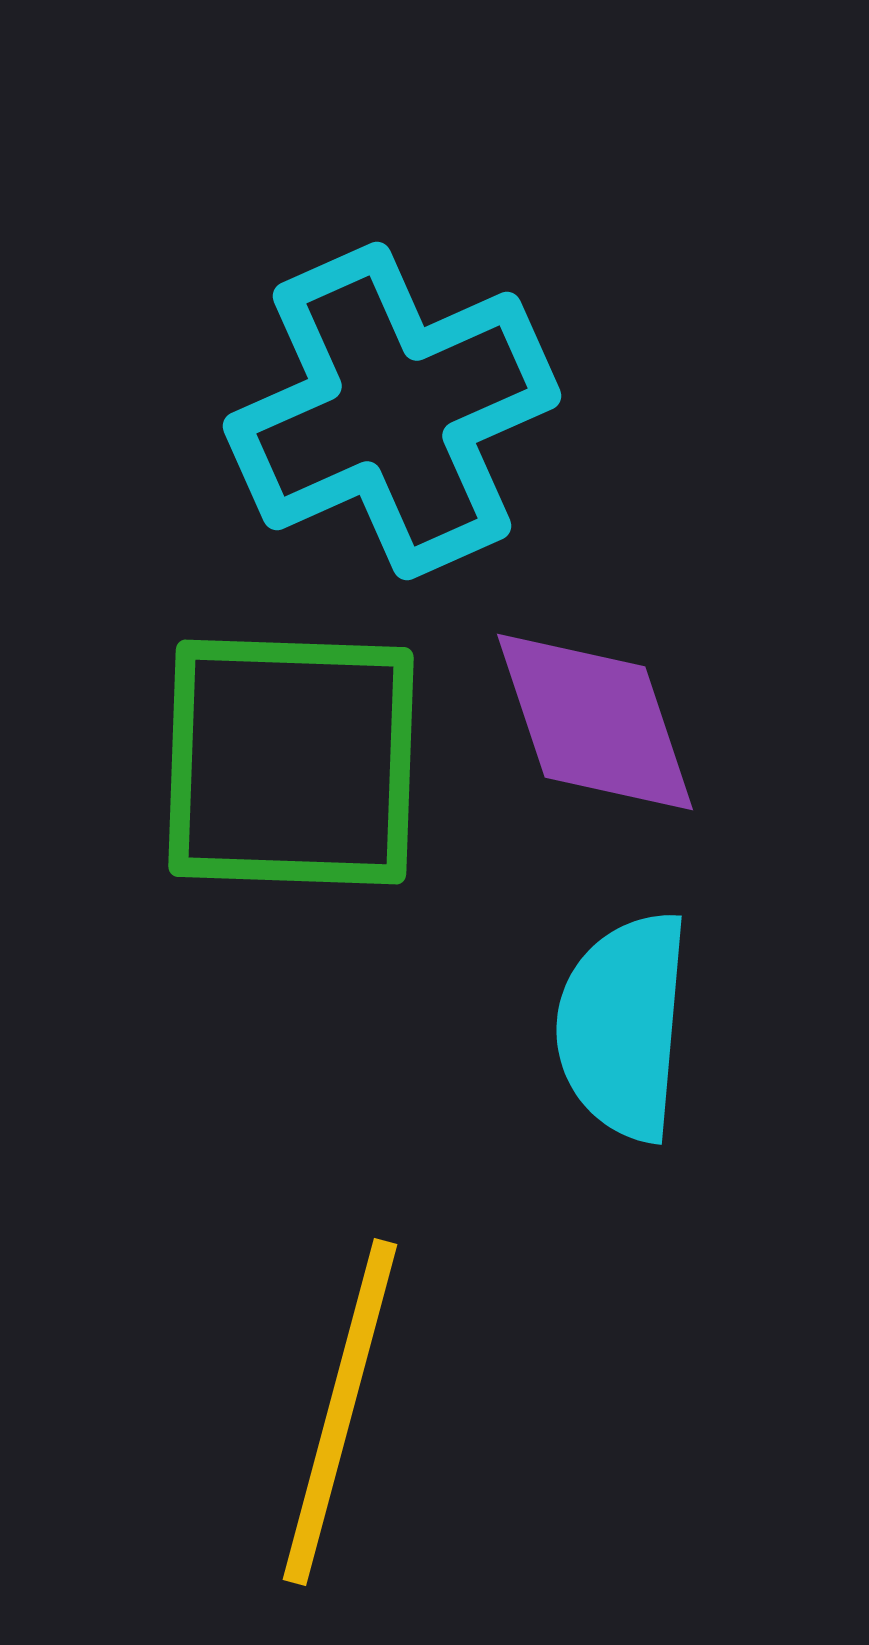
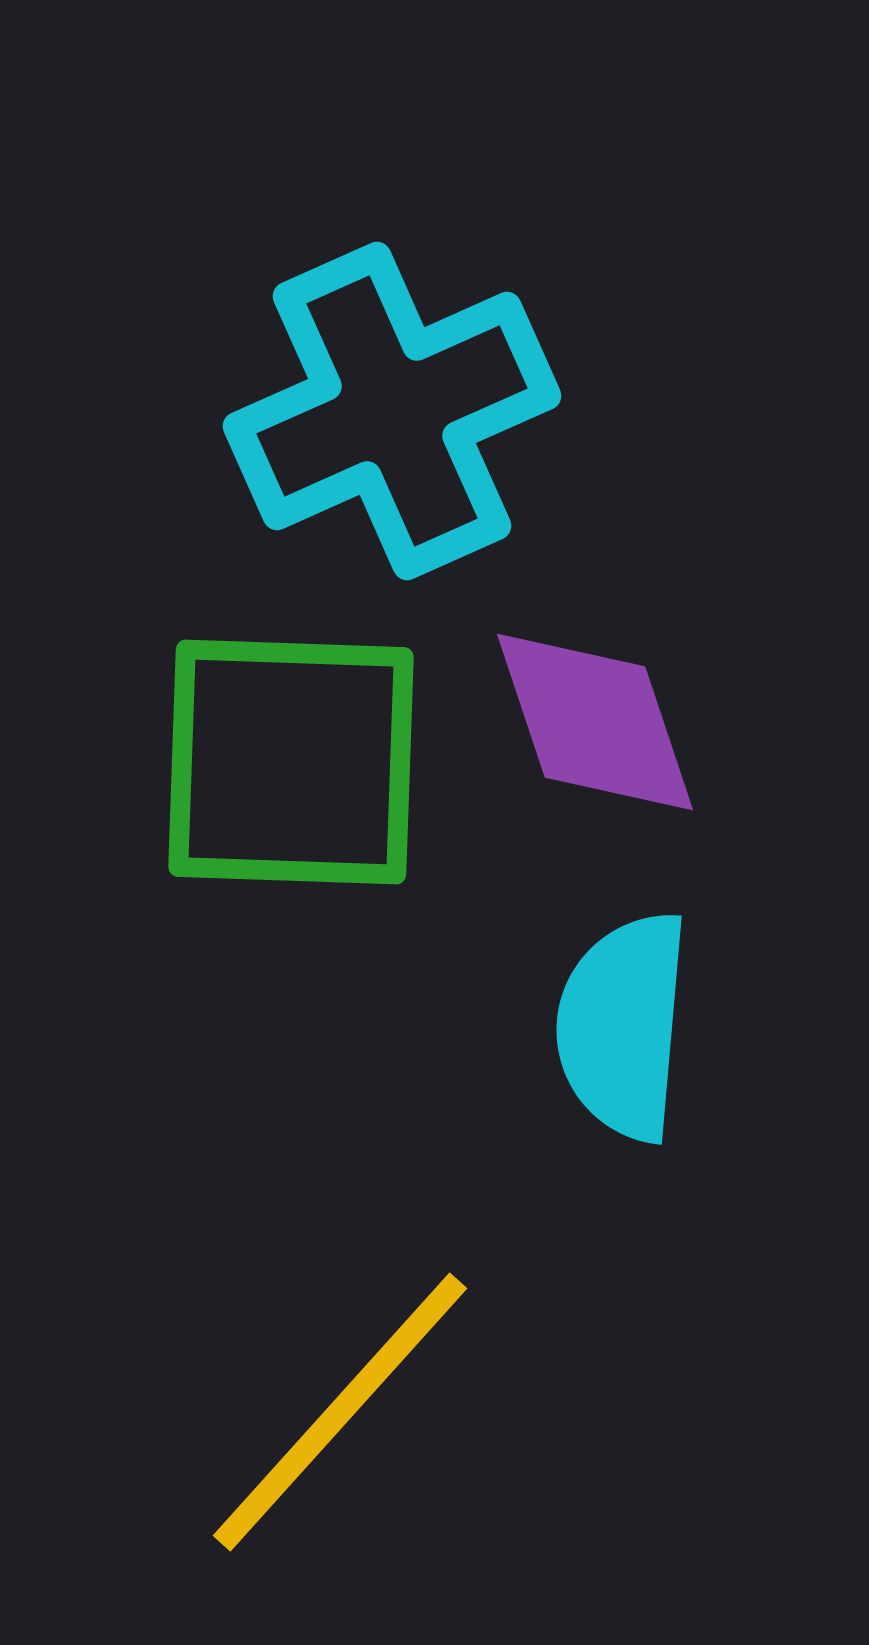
yellow line: rotated 27 degrees clockwise
